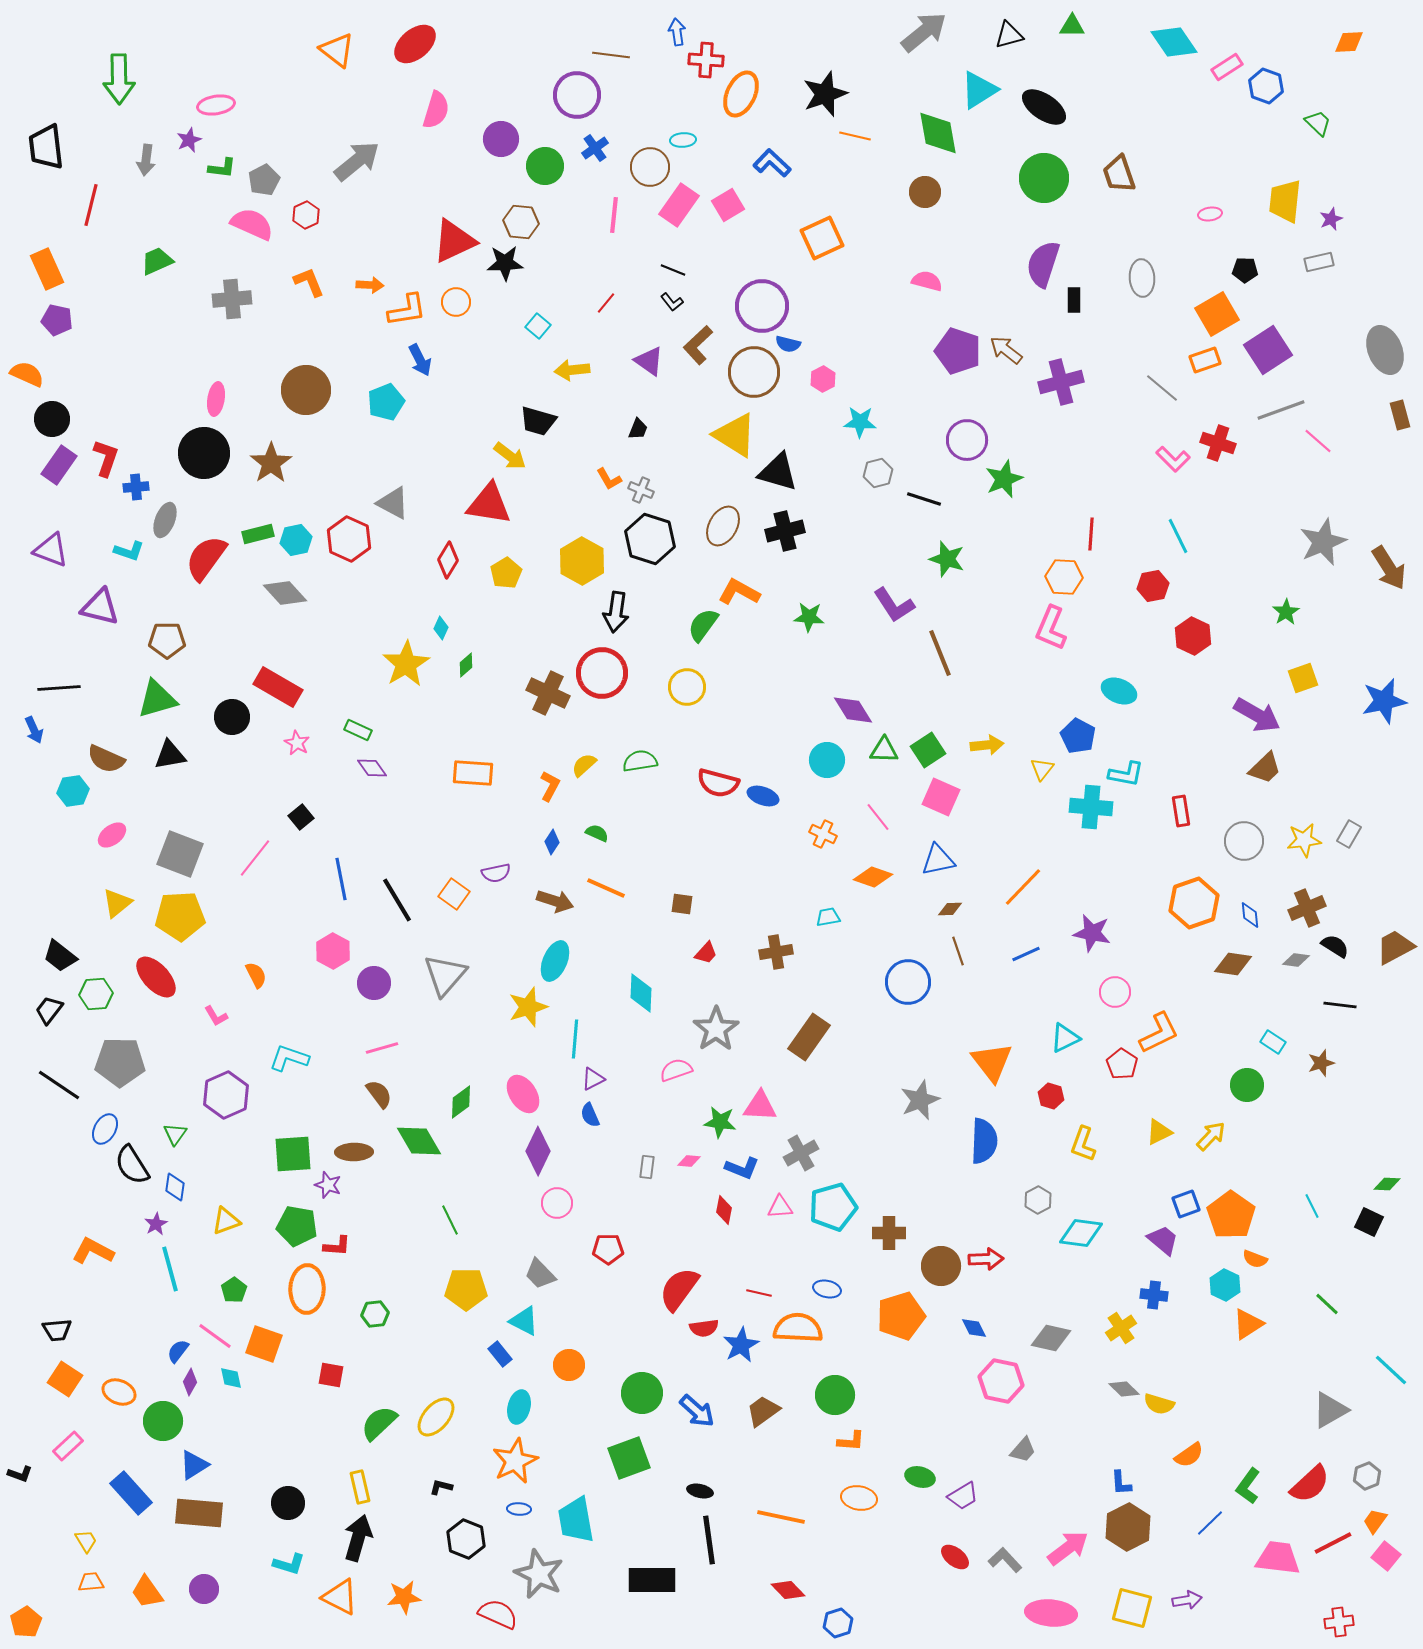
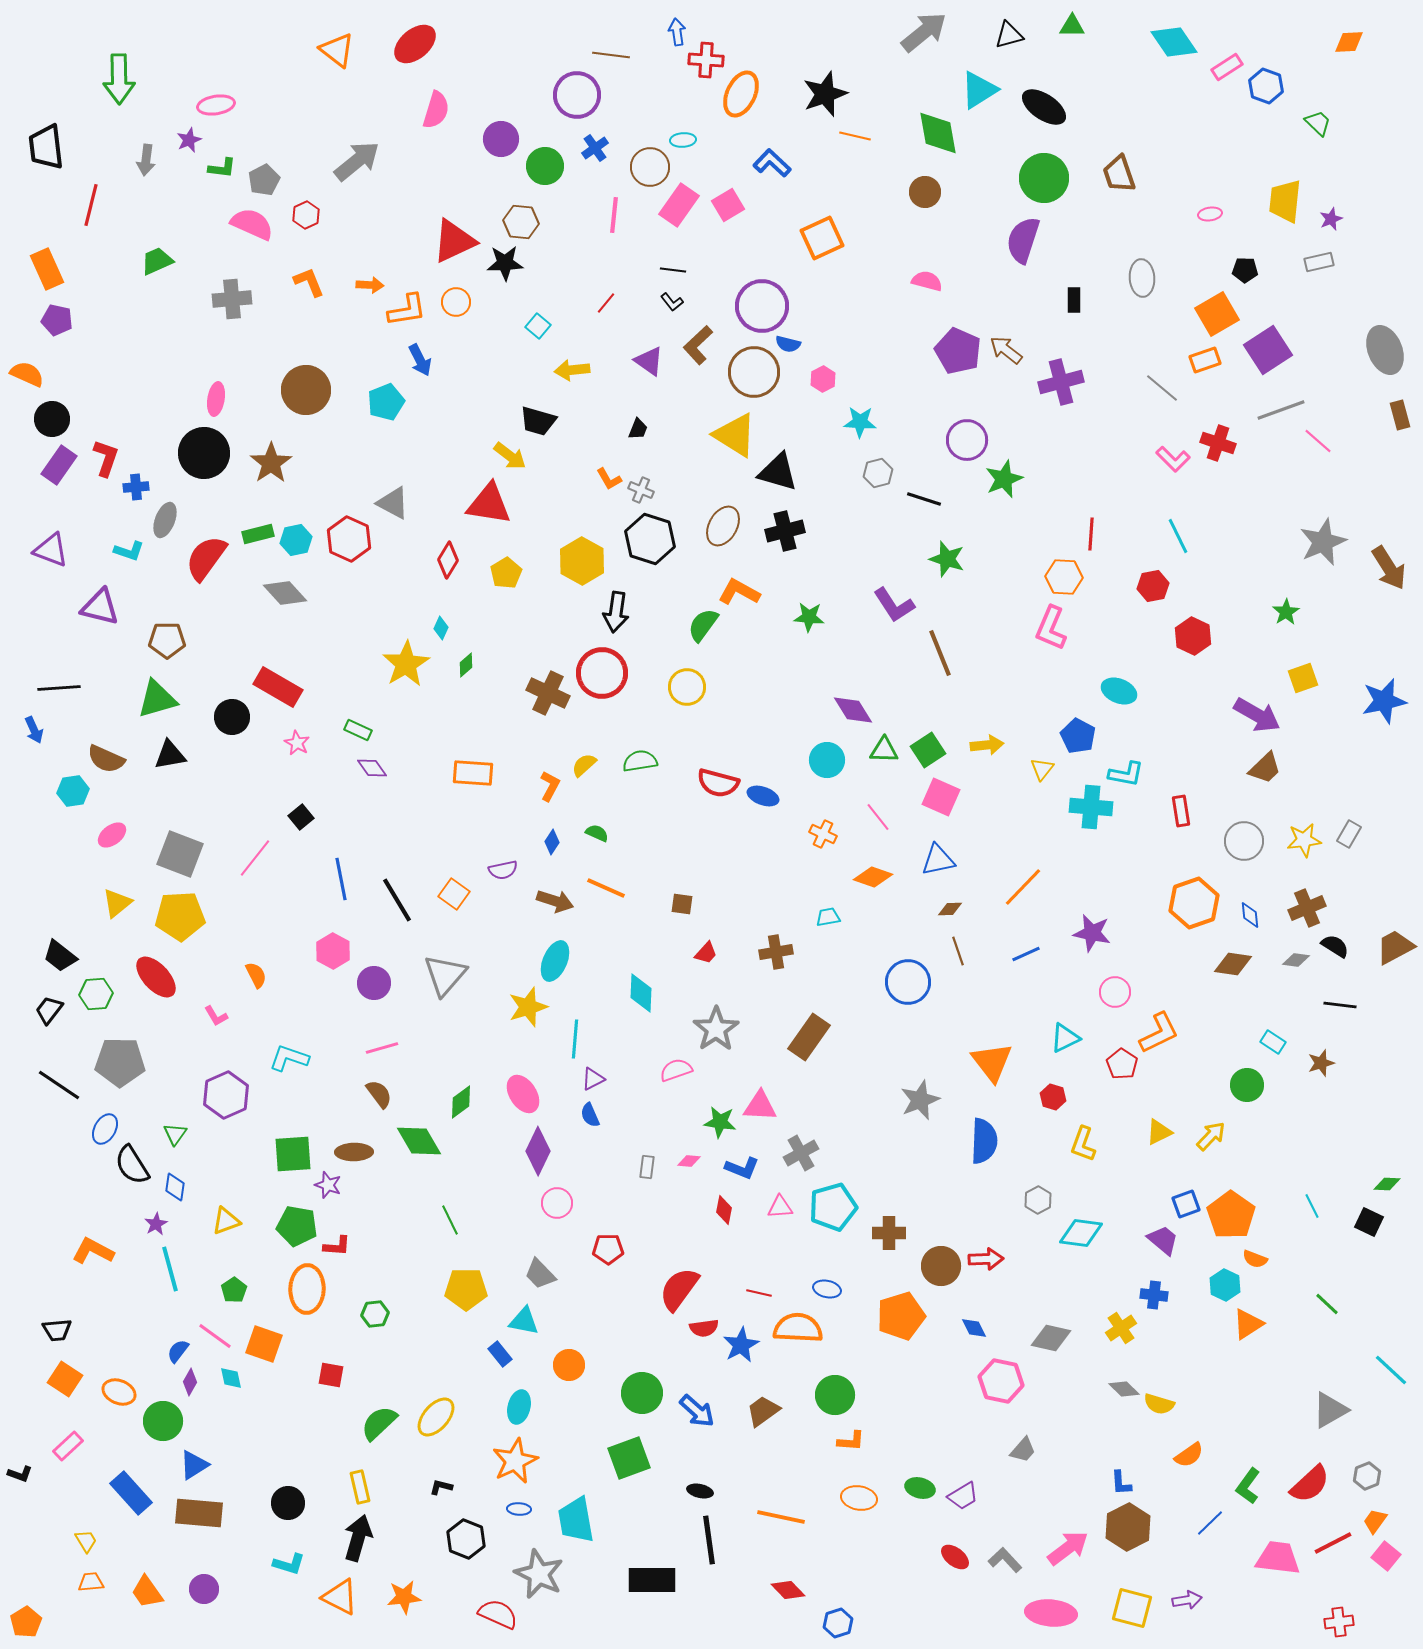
purple semicircle at (1043, 264): moved 20 px left, 24 px up
black line at (673, 270): rotated 15 degrees counterclockwise
purple pentagon at (958, 351): rotated 6 degrees clockwise
purple semicircle at (496, 873): moved 7 px right, 3 px up
red hexagon at (1051, 1096): moved 2 px right, 1 px down
cyan triangle at (524, 1321): rotated 16 degrees counterclockwise
green ellipse at (920, 1477): moved 11 px down
